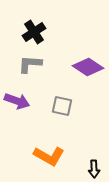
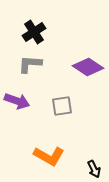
gray square: rotated 20 degrees counterclockwise
black arrow: rotated 24 degrees counterclockwise
